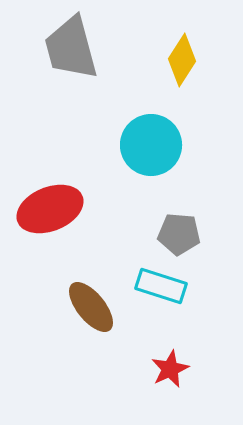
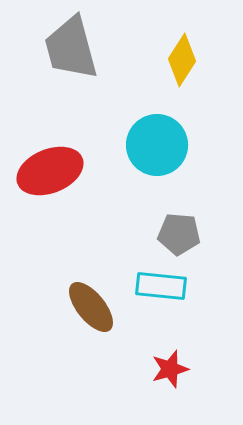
cyan circle: moved 6 px right
red ellipse: moved 38 px up
cyan rectangle: rotated 12 degrees counterclockwise
red star: rotated 9 degrees clockwise
